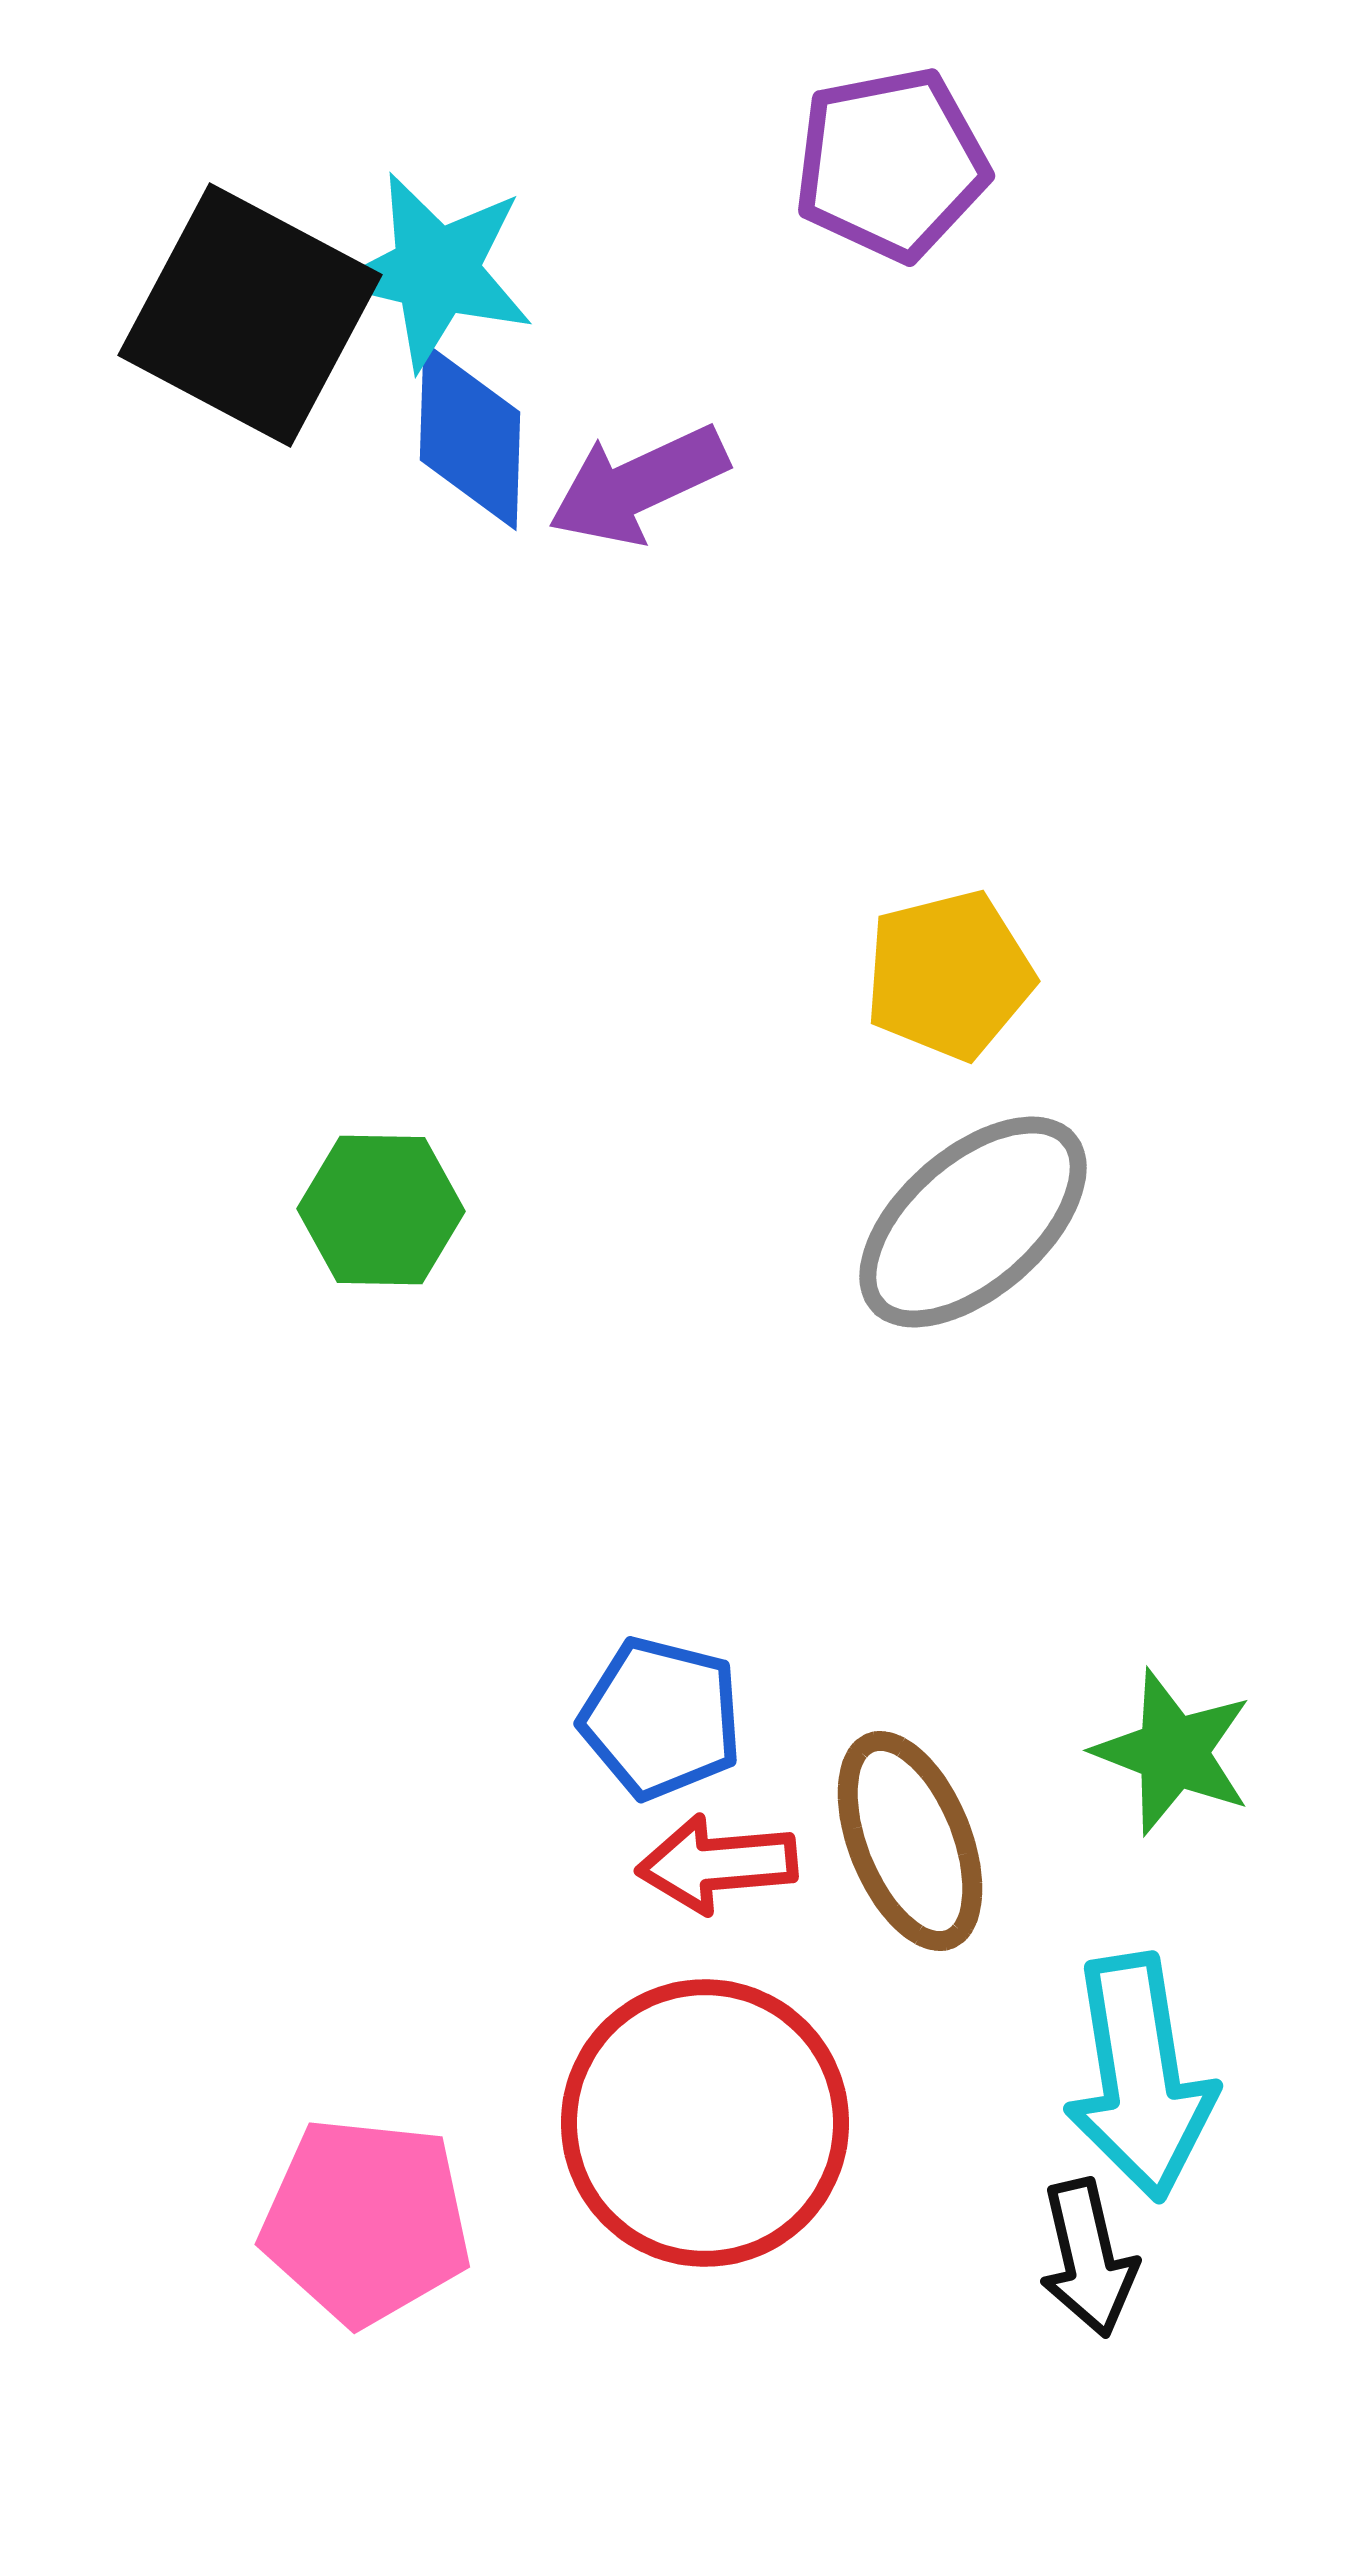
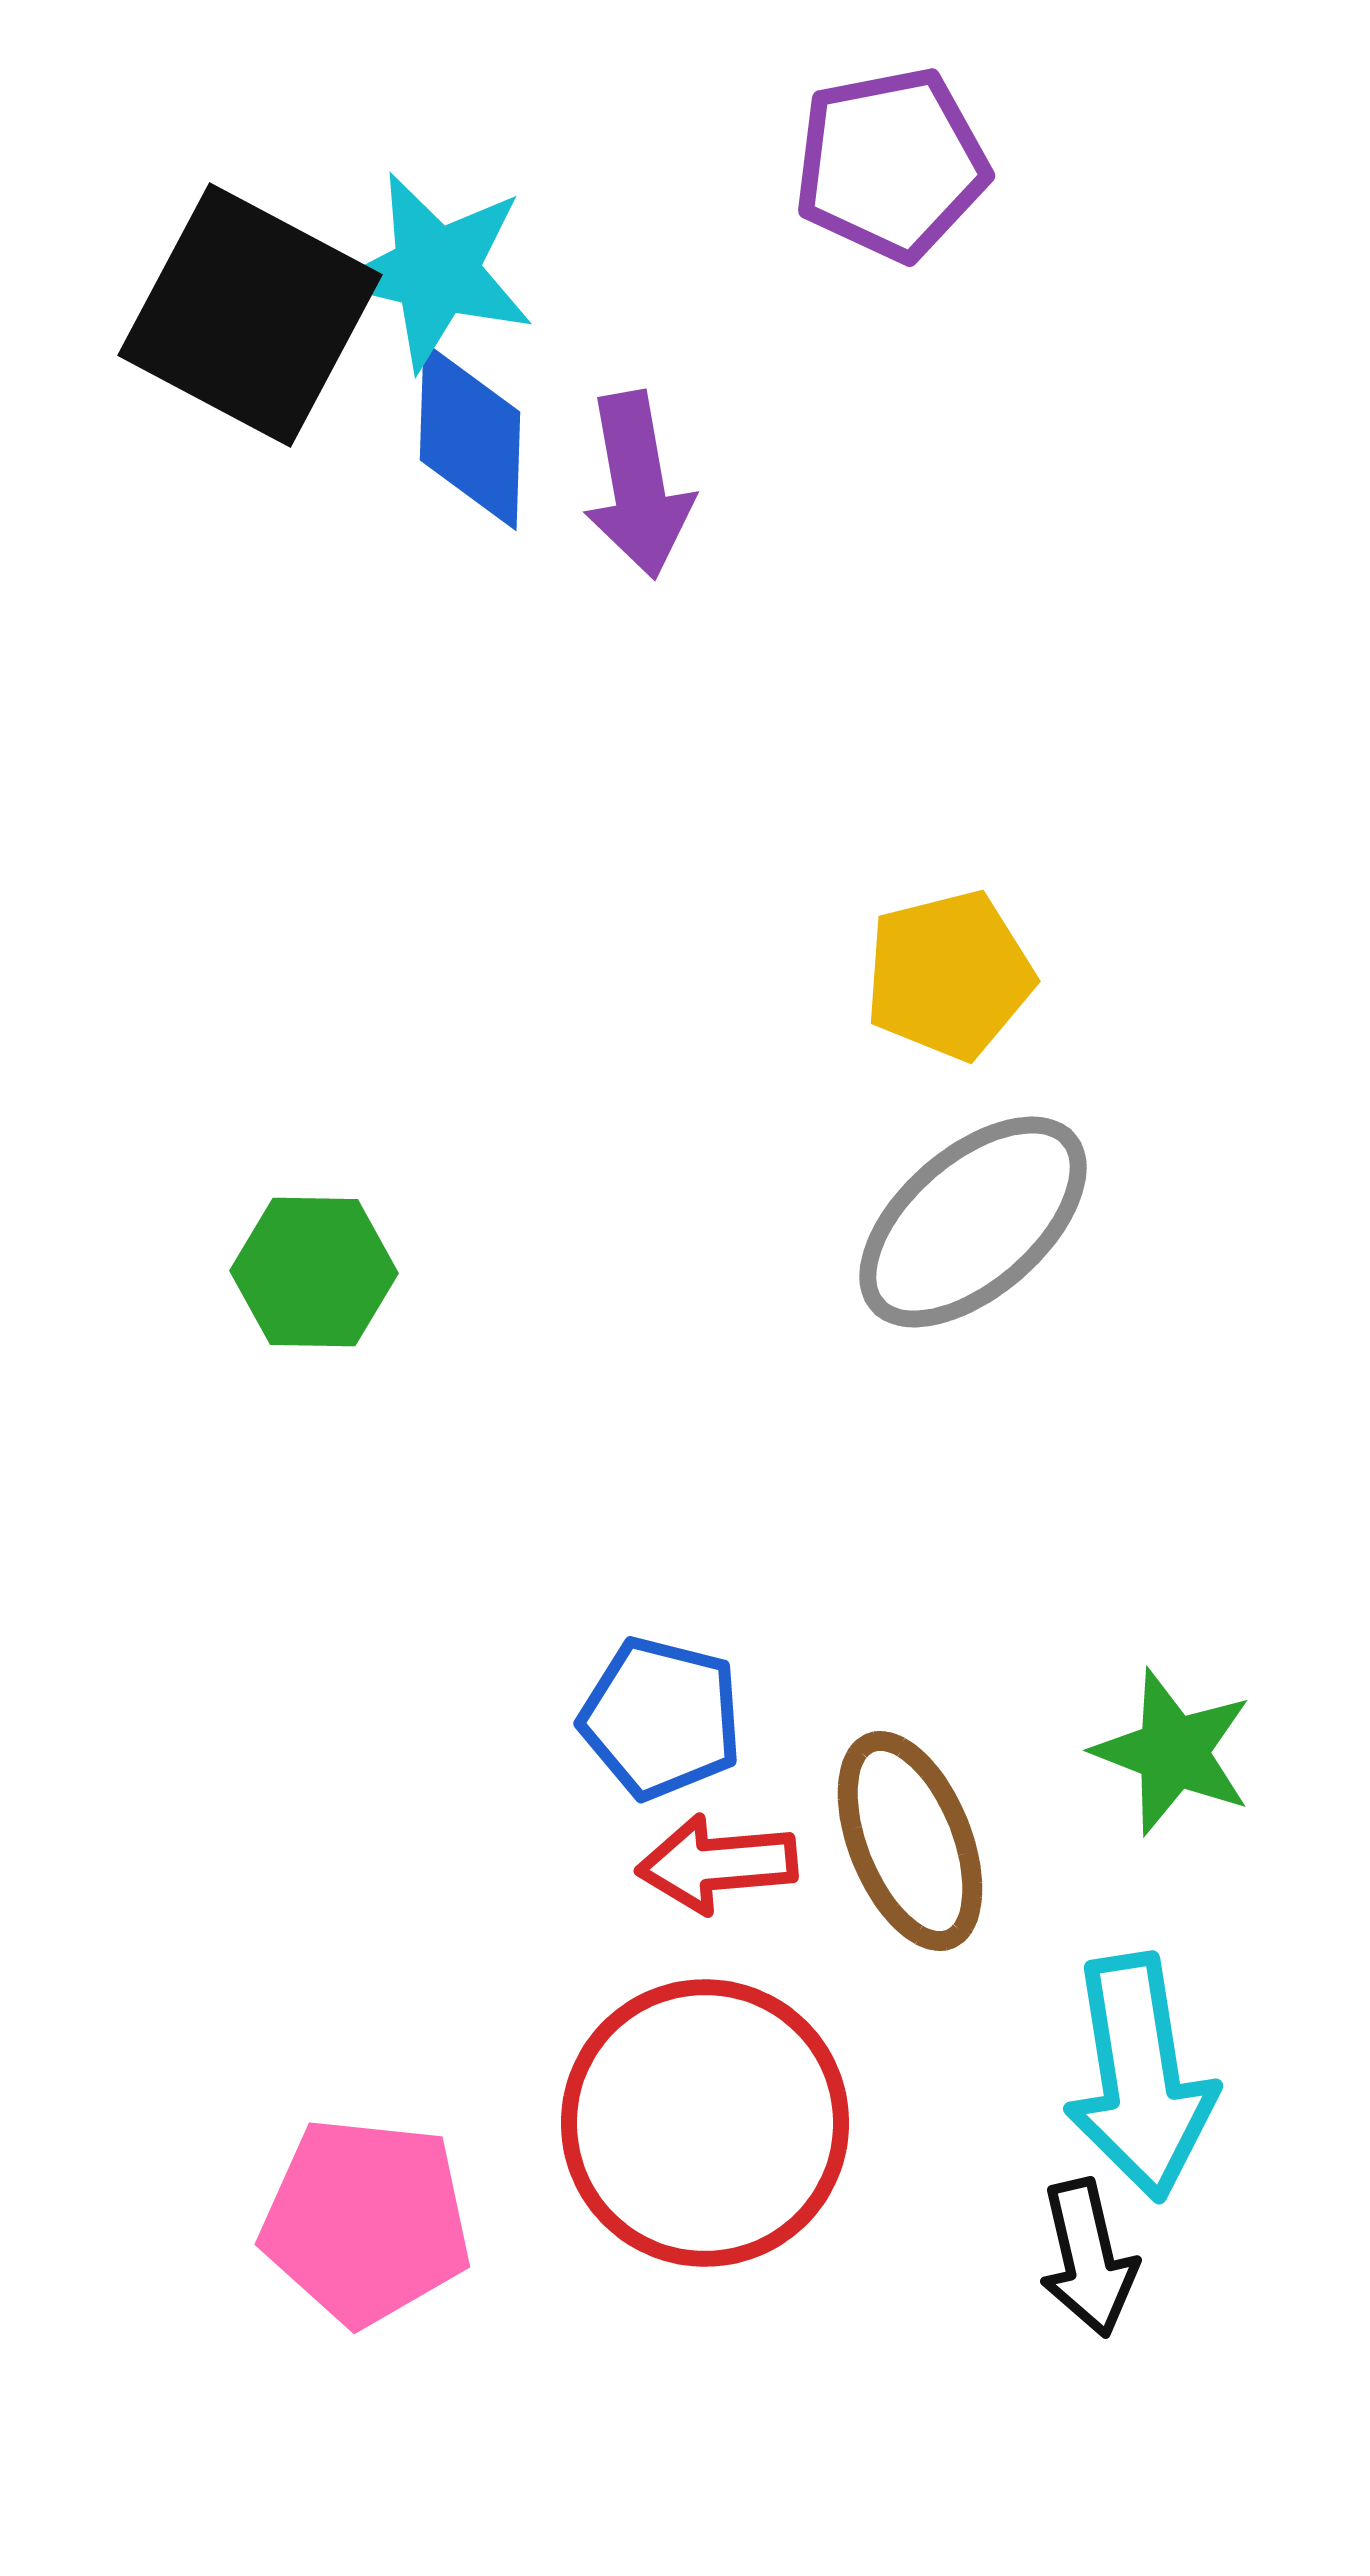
purple arrow: rotated 75 degrees counterclockwise
green hexagon: moved 67 px left, 62 px down
